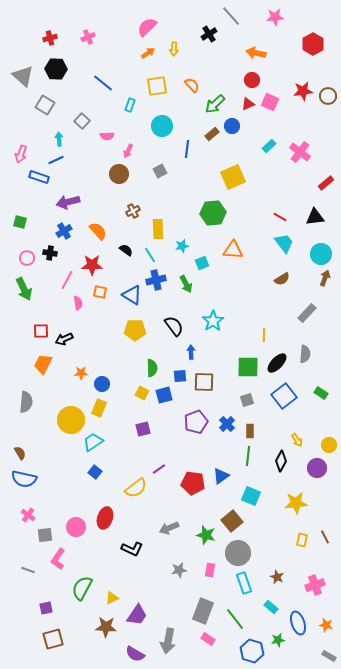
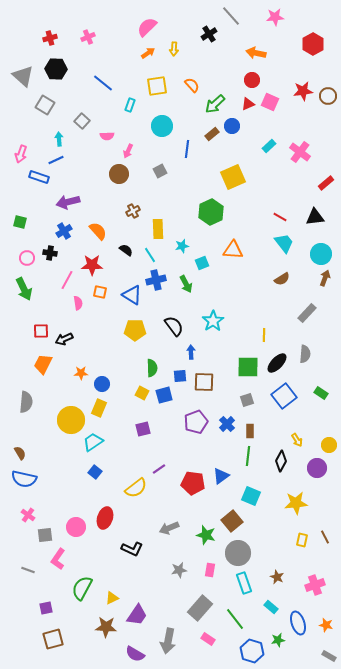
green hexagon at (213, 213): moved 2 px left, 1 px up; rotated 20 degrees counterclockwise
gray rectangle at (203, 611): moved 3 px left, 3 px up; rotated 20 degrees clockwise
